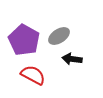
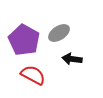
gray ellipse: moved 3 px up
